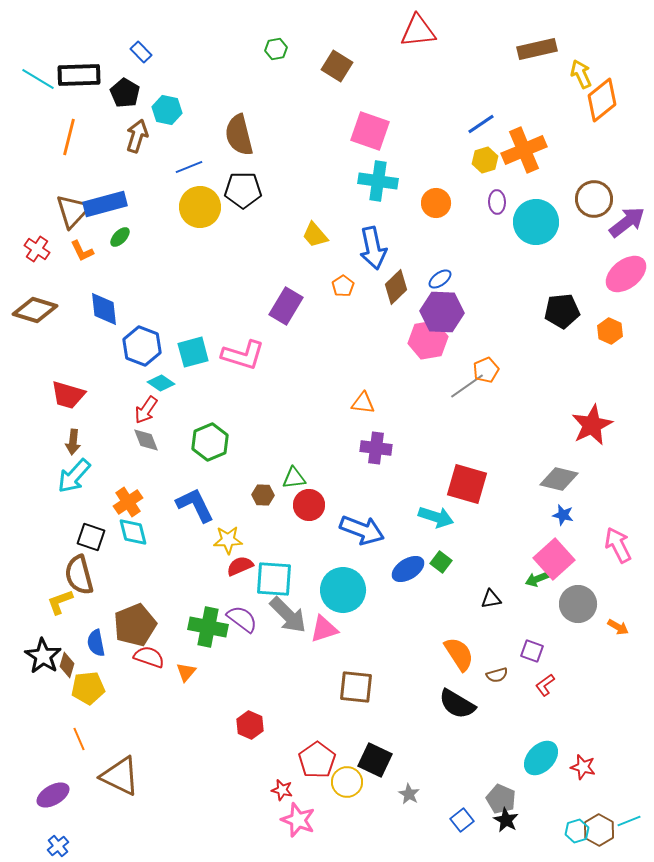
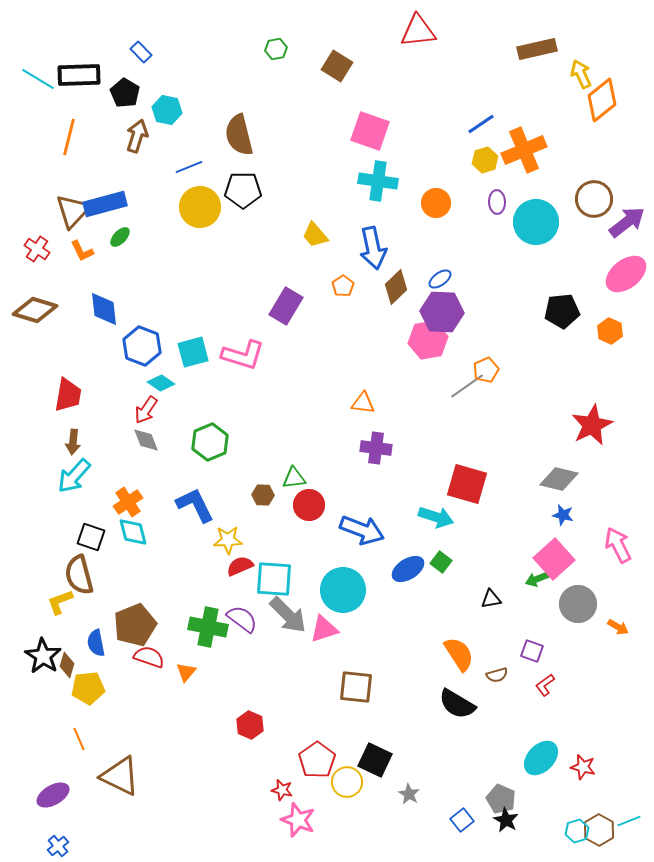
red trapezoid at (68, 395): rotated 96 degrees counterclockwise
